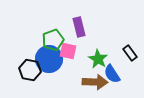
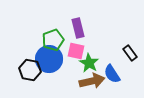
purple rectangle: moved 1 px left, 1 px down
pink square: moved 8 px right
green star: moved 9 px left, 4 px down
brown arrow: moved 3 px left, 1 px up; rotated 15 degrees counterclockwise
